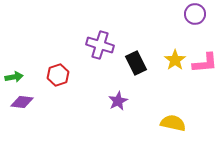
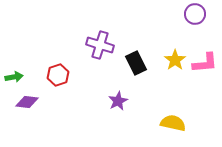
purple diamond: moved 5 px right
